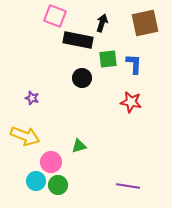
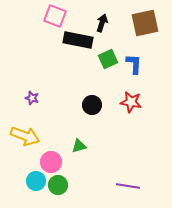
green square: rotated 18 degrees counterclockwise
black circle: moved 10 px right, 27 px down
